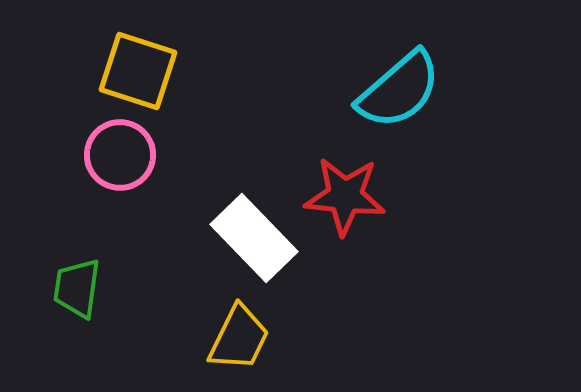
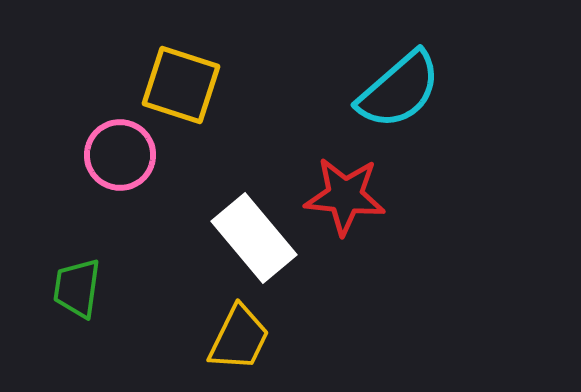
yellow square: moved 43 px right, 14 px down
white rectangle: rotated 4 degrees clockwise
